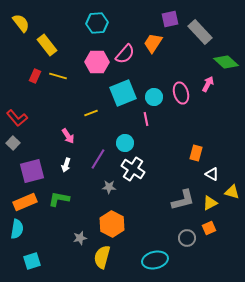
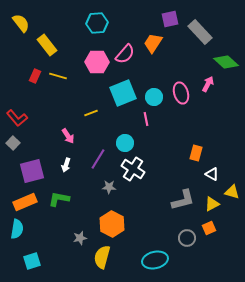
yellow triangle at (210, 203): moved 2 px right, 1 px down
